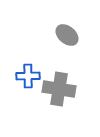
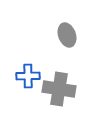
gray ellipse: rotated 30 degrees clockwise
